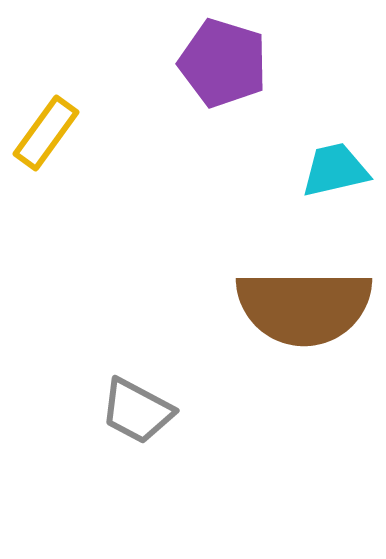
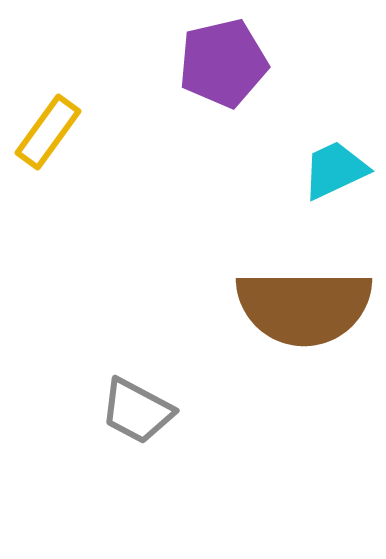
purple pentagon: rotated 30 degrees counterclockwise
yellow rectangle: moved 2 px right, 1 px up
cyan trapezoid: rotated 12 degrees counterclockwise
